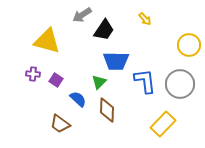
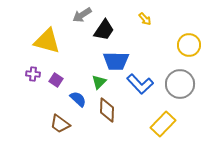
blue L-shape: moved 5 px left, 3 px down; rotated 144 degrees clockwise
